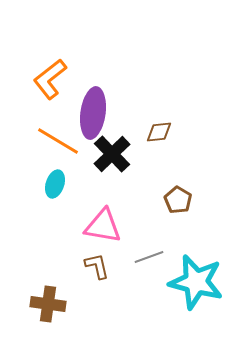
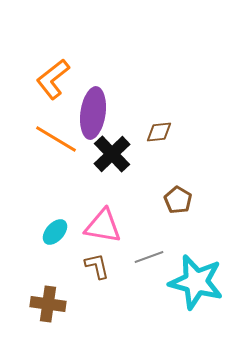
orange L-shape: moved 3 px right
orange line: moved 2 px left, 2 px up
cyan ellipse: moved 48 px down; rotated 24 degrees clockwise
